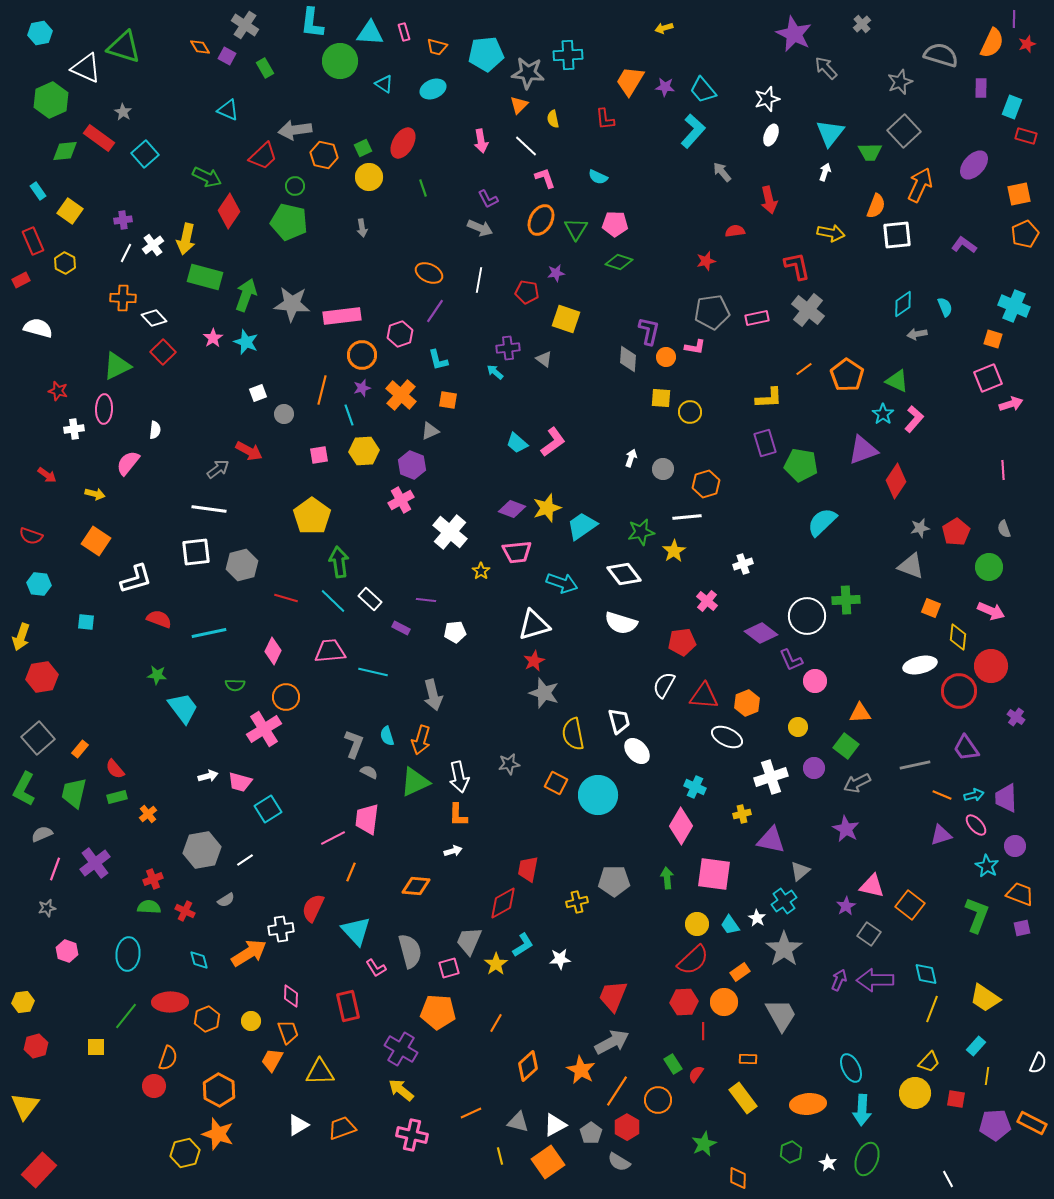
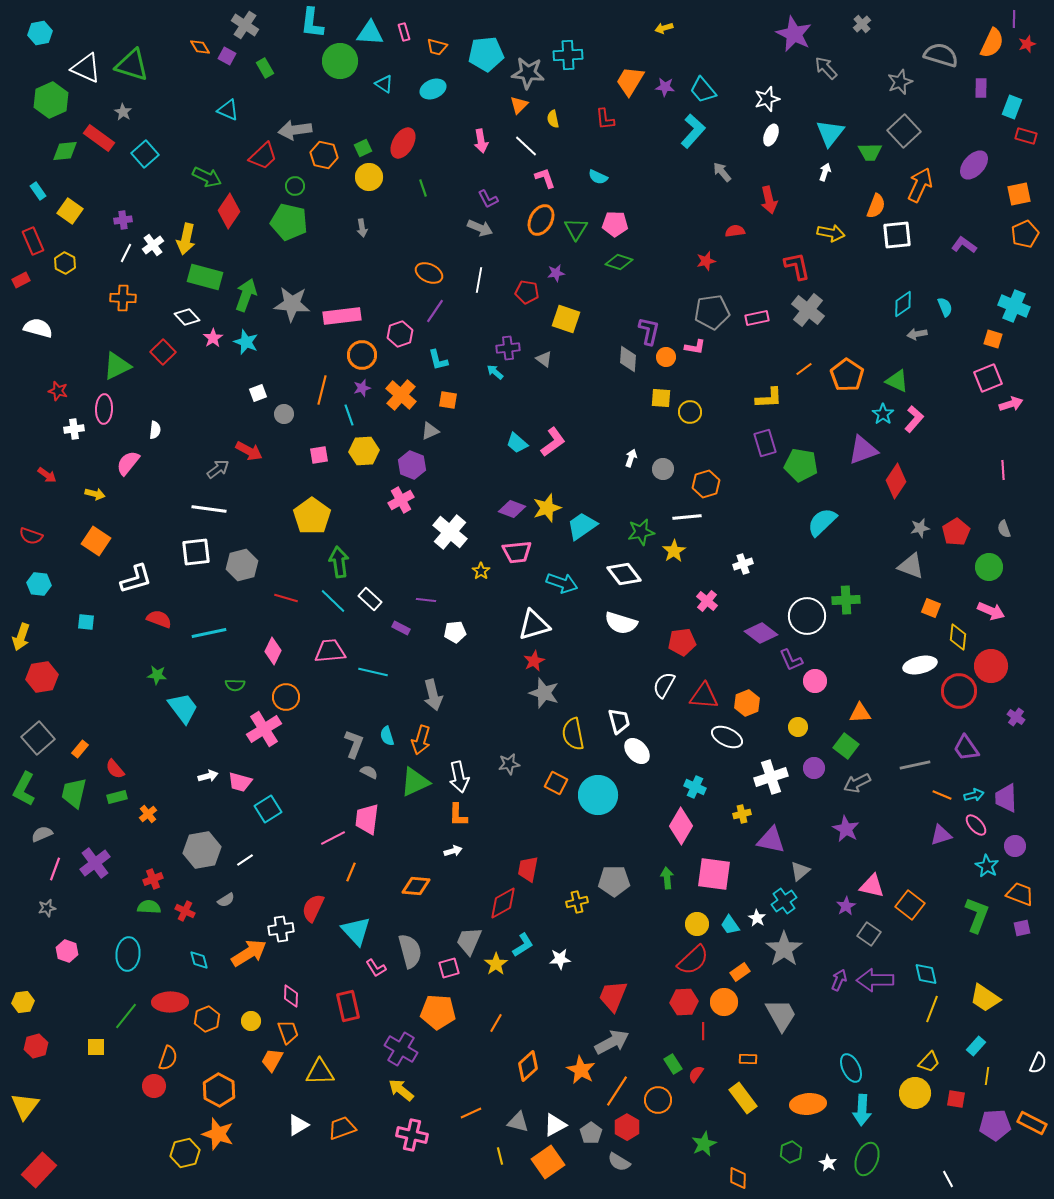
green triangle at (124, 47): moved 8 px right, 18 px down
white diamond at (154, 318): moved 33 px right, 1 px up
